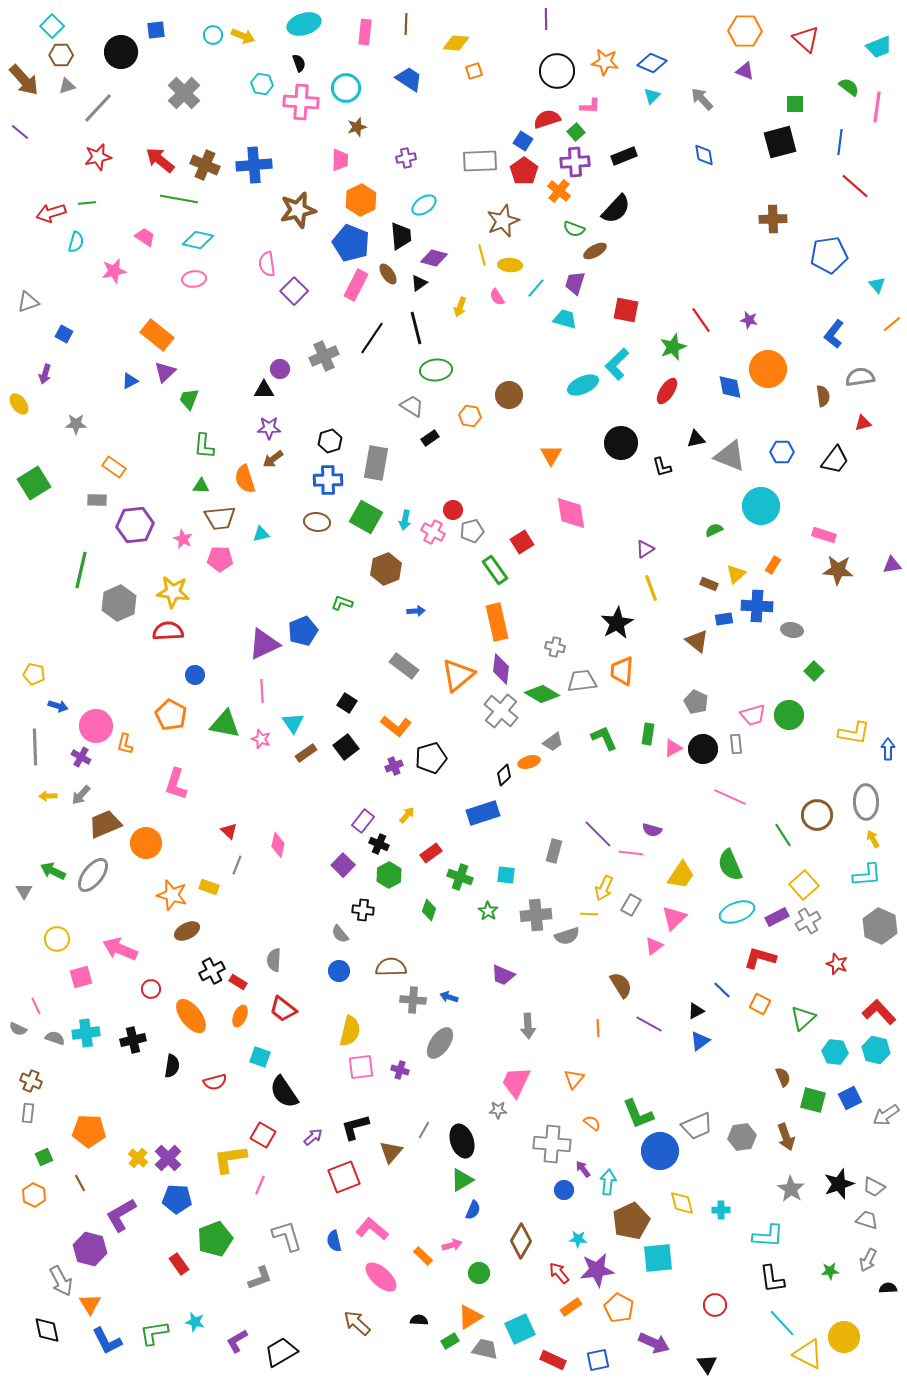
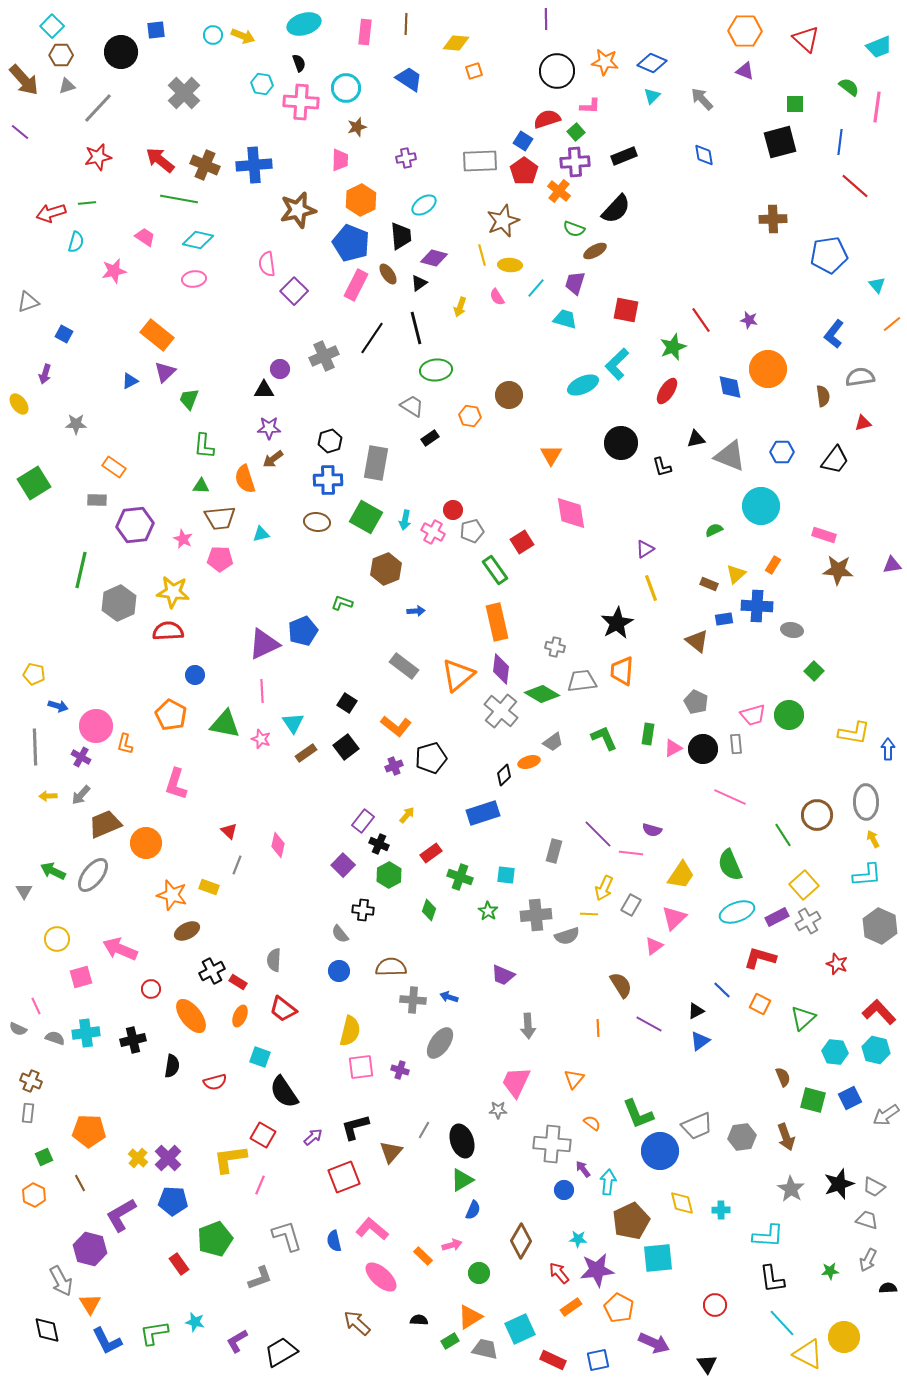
blue pentagon at (177, 1199): moved 4 px left, 2 px down
